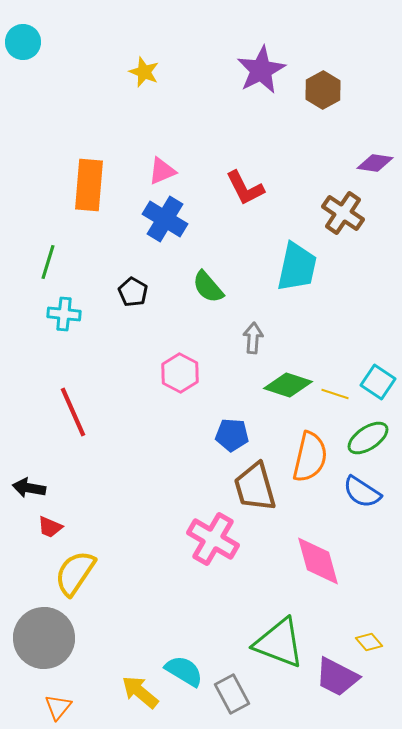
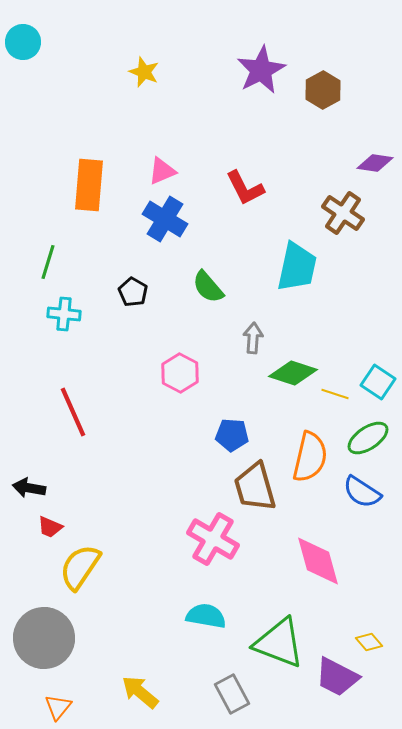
green diamond: moved 5 px right, 12 px up
yellow semicircle: moved 5 px right, 6 px up
cyan semicircle: moved 22 px right, 55 px up; rotated 21 degrees counterclockwise
